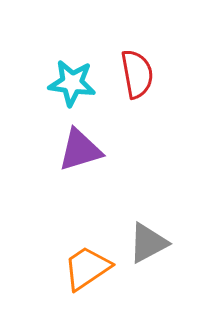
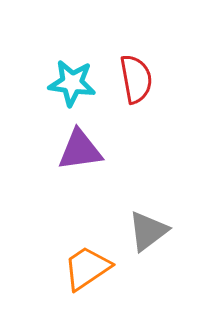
red semicircle: moved 1 px left, 5 px down
purple triangle: rotated 9 degrees clockwise
gray triangle: moved 12 px up; rotated 9 degrees counterclockwise
